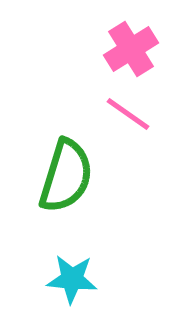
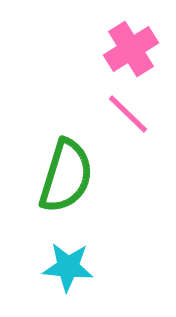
pink line: rotated 9 degrees clockwise
cyan star: moved 4 px left, 12 px up
